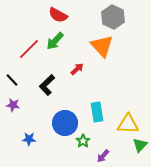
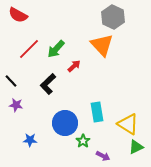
red semicircle: moved 40 px left
green arrow: moved 1 px right, 8 px down
orange triangle: moved 1 px up
red arrow: moved 3 px left, 3 px up
black line: moved 1 px left, 1 px down
black L-shape: moved 1 px right, 1 px up
purple star: moved 3 px right
yellow triangle: rotated 30 degrees clockwise
blue star: moved 1 px right, 1 px down
green triangle: moved 4 px left, 2 px down; rotated 21 degrees clockwise
purple arrow: rotated 104 degrees counterclockwise
